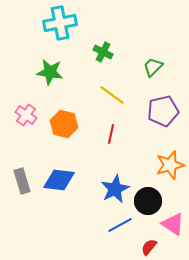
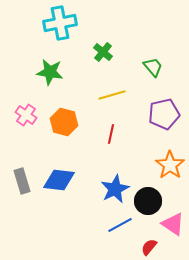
green cross: rotated 12 degrees clockwise
green trapezoid: rotated 95 degrees clockwise
yellow line: rotated 52 degrees counterclockwise
purple pentagon: moved 1 px right, 3 px down
orange hexagon: moved 2 px up
orange star: rotated 20 degrees counterclockwise
